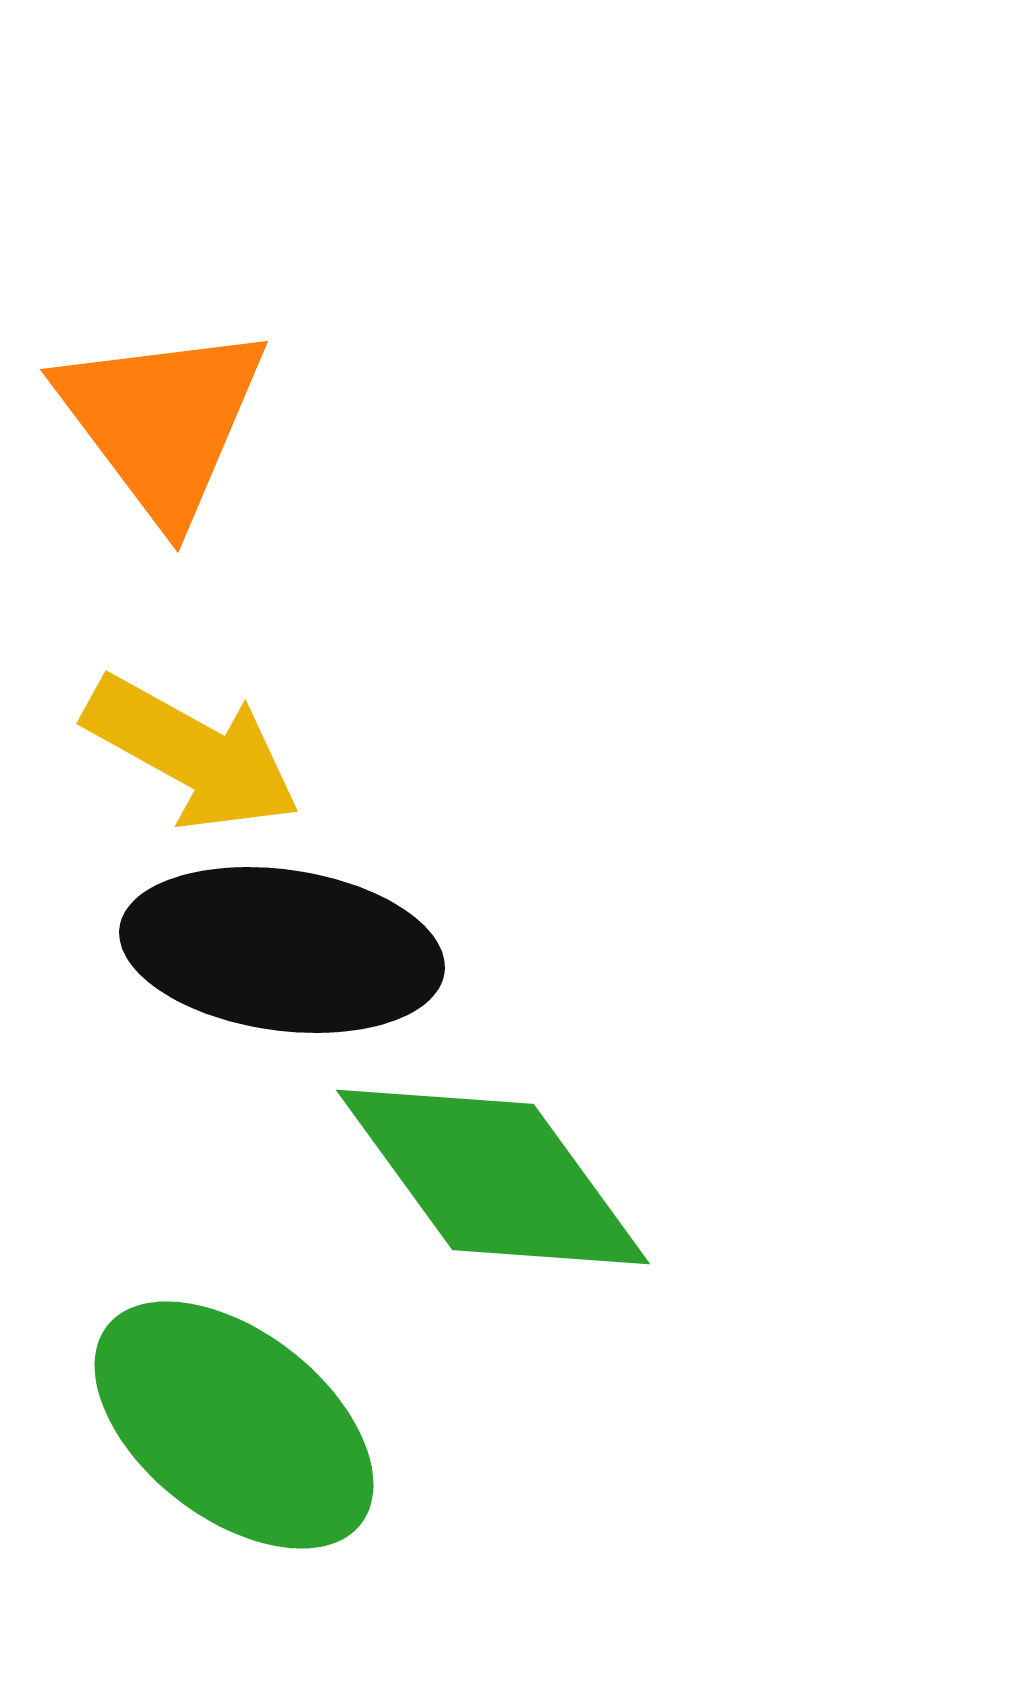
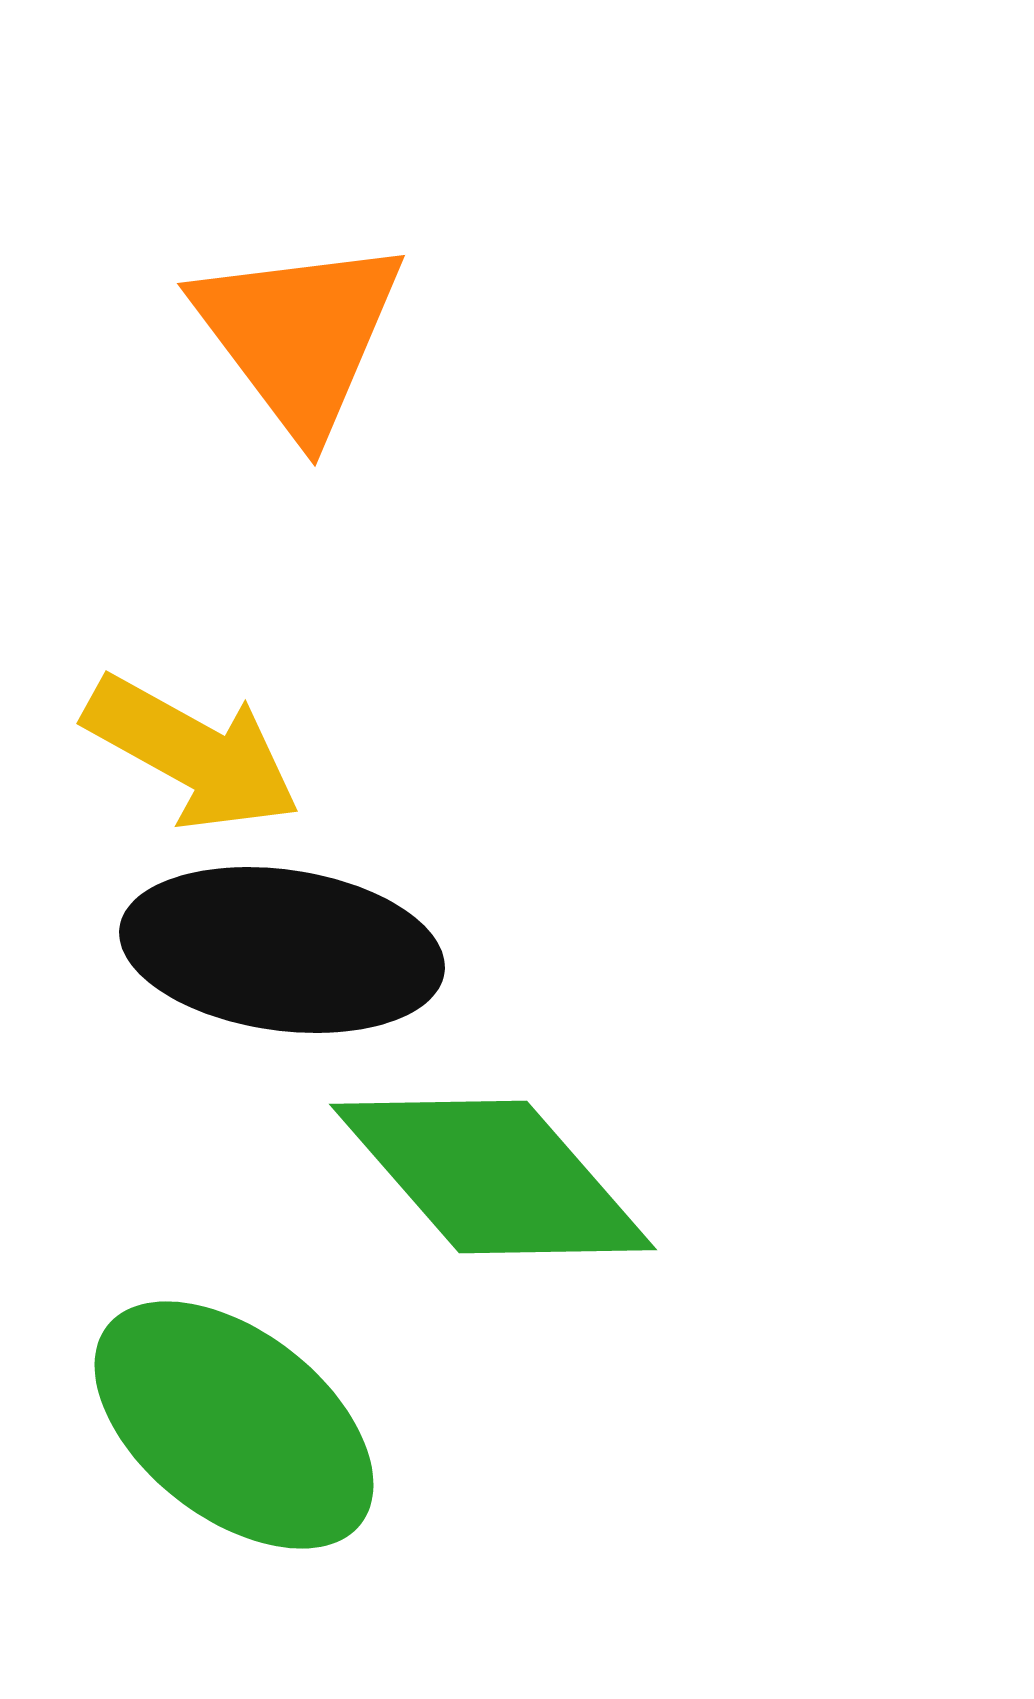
orange triangle: moved 137 px right, 86 px up
green diamond: rotated 5 degrees counterclockwise
